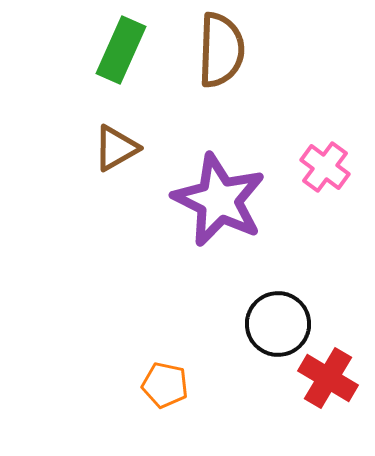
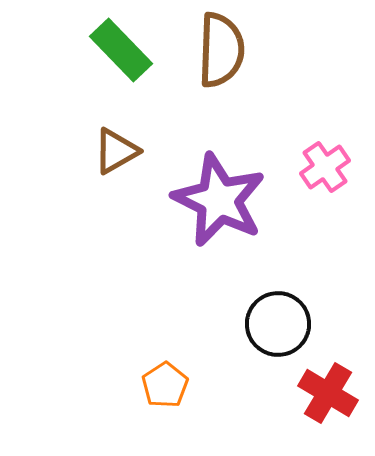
green rectangle: rotated 68 degrees counterclockwise
brown triangle: moved 3 px down
pink cross: rotated 18 degrees clockwise
red cross: moved 15 px down
orange pentagon: rotated 27 degrees clockwise
